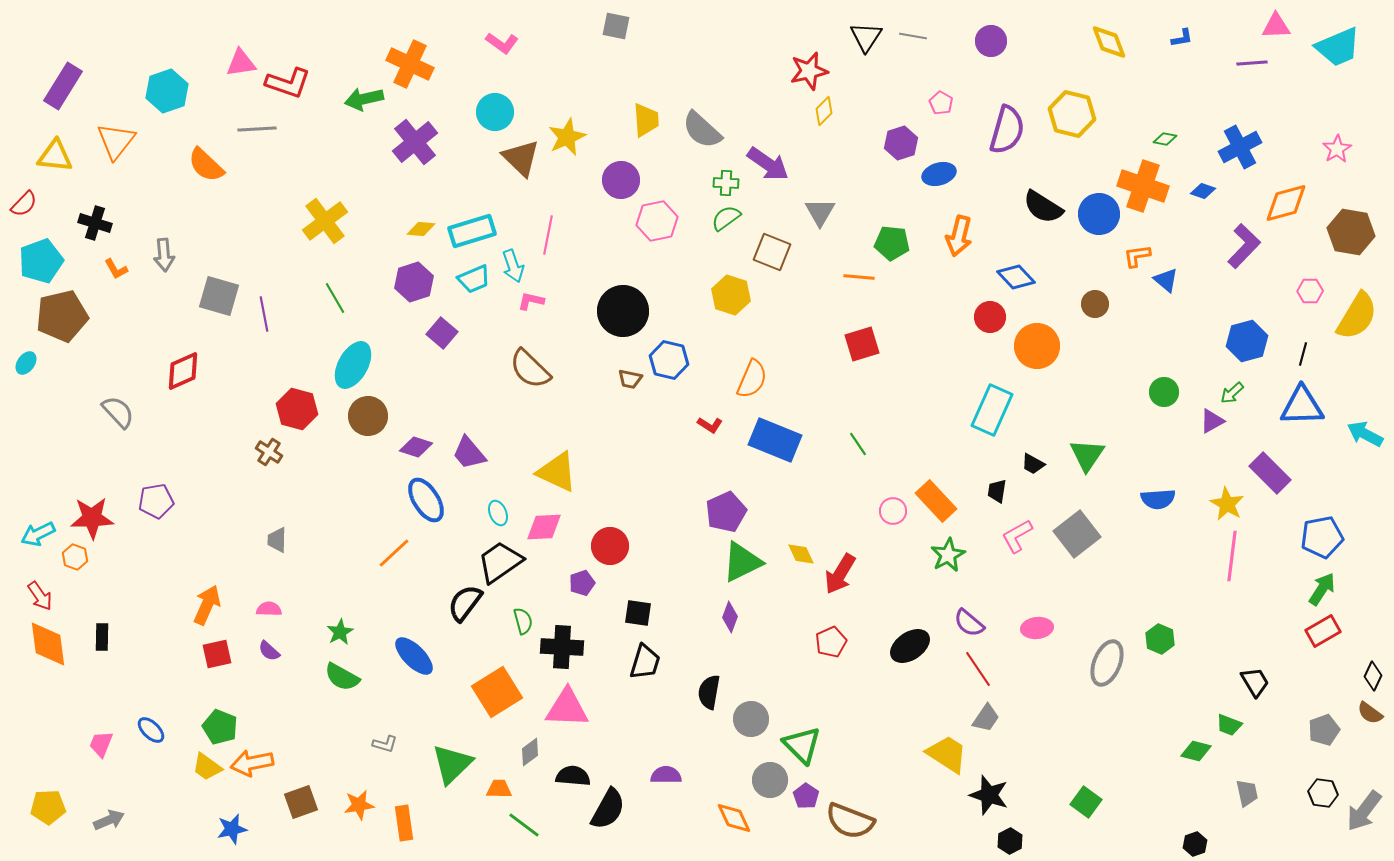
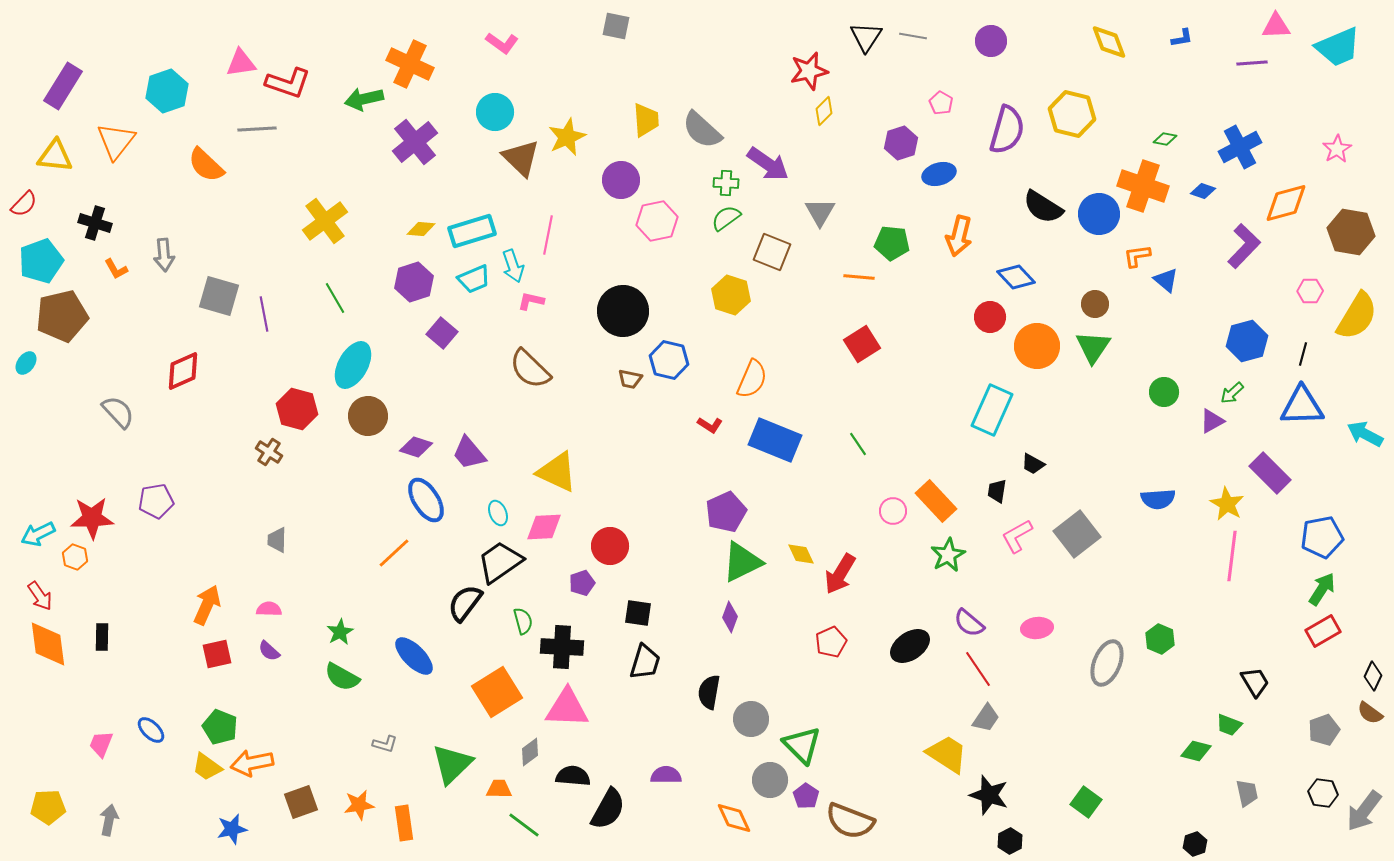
red square at (862, 344): rotated 15 degrees counterclockwise
green triangle at (1087, 455): moved 6 px right, 108 px up
gray arrow at (109, 820): rotated 56 degrees counterclockwise
